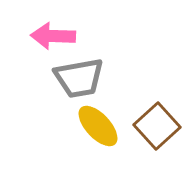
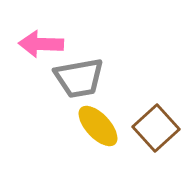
pink arrow: moved 12 px left, 8 px down
brown square: moved 1 px left, 2 px down
